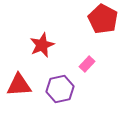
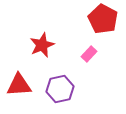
pink rectangle: moved 2 px right, 10 px up
